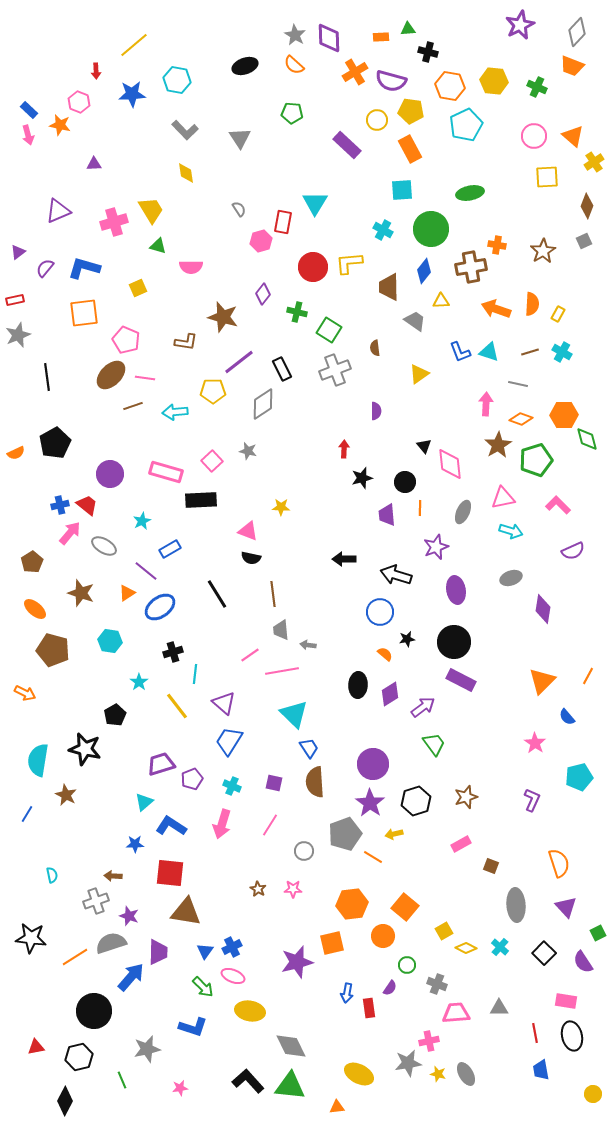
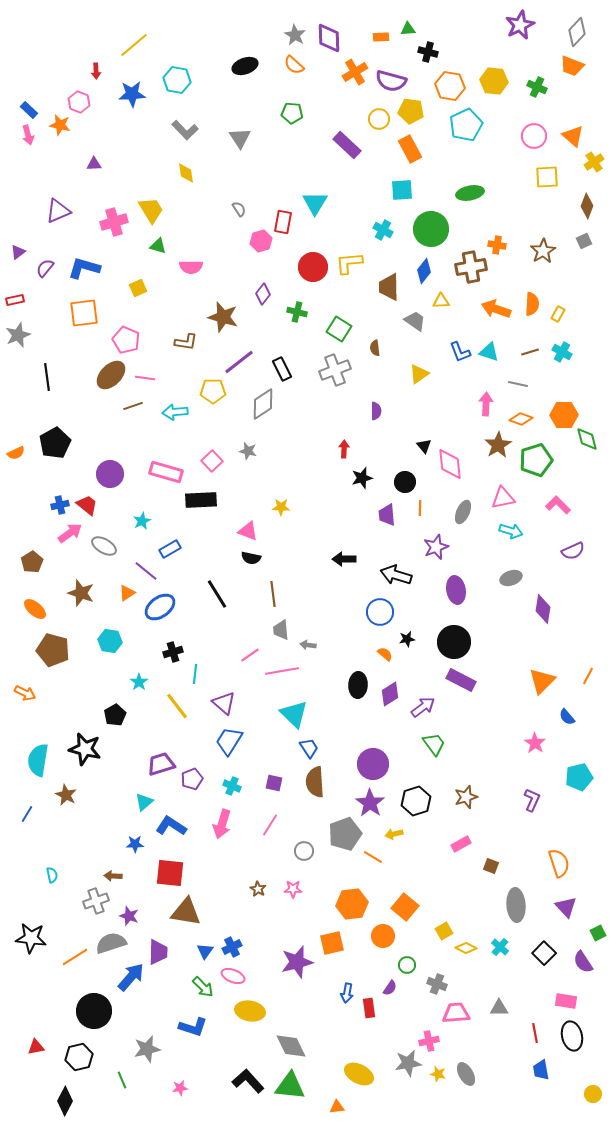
yellow circle at (377, 120): moved 2 px right, 1 px up
green square at (329, 330): moved 10 px right, 1 px up
pink arrow at (70, 533): rotated 15 degrees clockwise
